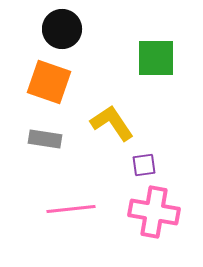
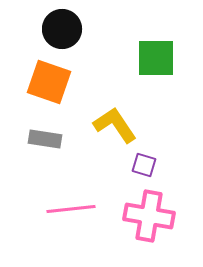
yellow L-shape: moved 3 px right, 2 px down
purple square: rotated 25 degrees clockwise
pink cross: moved 5 px left, 4 px down
